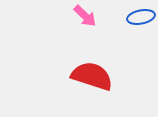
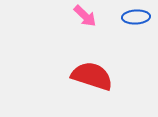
blue ellipse: moved 5 px left; rotated 8 degrees clockwise
